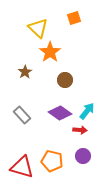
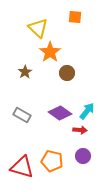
orange square: moved 1 px right, 1 px up; rotated 24 degrees clockwise
brown circle: moved 2 px right, 7 px up
gray rectangle: rotated 18 degrees counterclockwise
